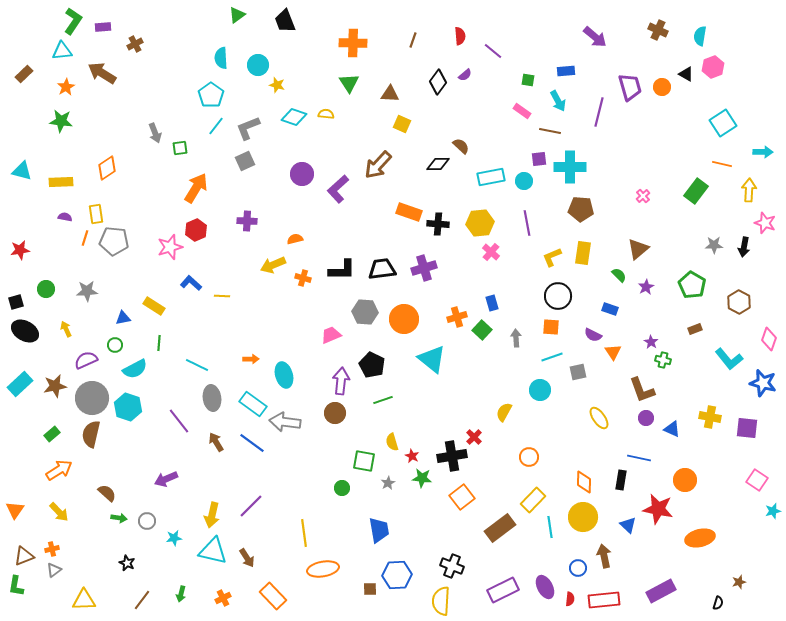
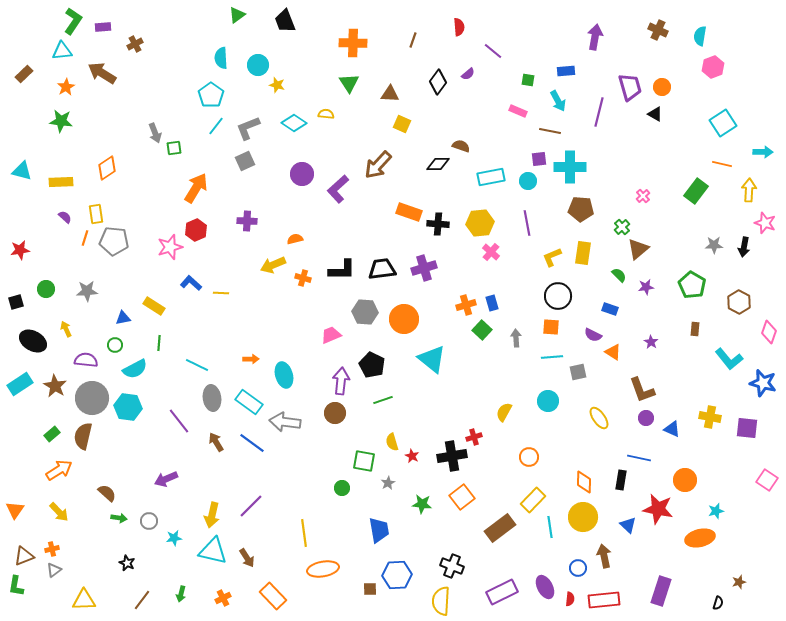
red semicircle at (460, 36): moved 1 px left, 9 px up
purple arrow at (595, 37): rotated 120 degrees counterclockwise
black triangle at (686, 74): moved 31 px left, 40 px down
purple semicircle at (465, 75): moved 3 px right, 1 px up
pink rectangle at (522, 111): moved 4 px left; rotated 12 degrees counterclockwise
cyan diamond at (294, 117): moved 6 px down; rotated 15 degrees clockwise
brown semicircle at (461, 146): rotated 24 degrees counterclockwise
green square at (180, 148): moved 6 px left
cyan circle at (524, 181): moved 4 px right
purple semicircle at (65, 217): rotated 32 degrees clockwise
purple star at (646, 287): rotated 21 degrees clockwise
yellow line at (222, 296): moved 1 px left, 3 px up
orange cross at (457, 317): moved 9 px right, 12 px up
brown rectangle at (695, 329): rotated 64 degrees counterclockwise
black ellipse at (25, 331): moved 8 px right, 10 px down
pink diamond at (769, 339): moved 7 px up
orange triangle at (613, 352): rotated 24 degrees counterclockwise
cyan line at (552, 357): rotated 15 degrees clockwise
purple semicircle at (86, 360): rotated 30 degrees clockwise
green cross at (663, 360): moved 41 px left, 133 px up; rotated 35 degrees clockwise
cyan rectangle at (20, 384): rotated 10 degrees clockwise
brown star at (55, 386): rotated 30 degrees counterclockwise
cyan circle at (540, 390): moved 8 px right, 11 px down
cyan rectangle at (253, 404): moved 4 px left, 2 px up
cyan hexagon at (128, 407): rotated 12 degrees counterclockwise
brown semicircle at (91, 434): moved 8 px left, 2 px down
red cross at (474, 437): rotated 28 degrees clockwise
green star at (422, 478): moved 26 px down
pink square at (757, 480): moved 10 px right
cyan star at (773, 511): moved 57 px left
gray circle at (147, 521): moved 2 px right
purple rectangle at (503, 590): moved 1 px left, 2 px down
purple rectangle at (661, 591): rotated 44 degrees counterclockwise
